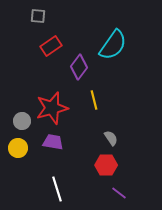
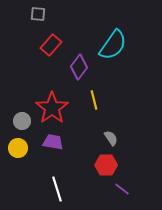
gray square: moved 2 px up
red rectangle: moved 1 px up; rotated 15 degrees counterclockwise
red star: rotated 20 degrees counterclockwise
purple line: moved 3 px right, 4 px up
